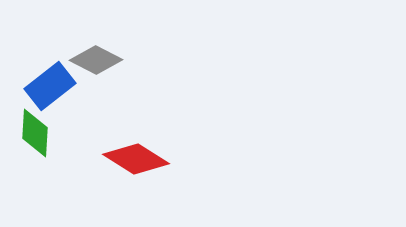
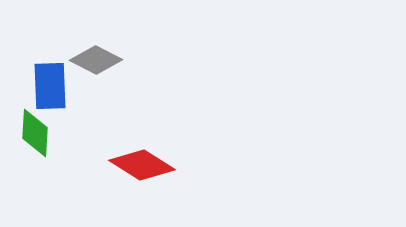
blue rectangle: rotated 54 degrees counterclockwise
red diamond: moved 6 px right, 6 px down
